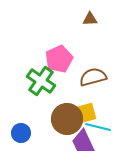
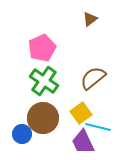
brown triangle: rotated 35 degrees counterclockwise
pink pentagon: moved 17 px left, 11 px up
brown semicircle: moved 1 px down; rotated 24 degrees counterclockwise
green cross: moved 3 px right
yellow square: moved 5 px left; rotated 20 degrees counterclockwise
brown circle: moved 24 px left, 1 px up
blue circle: moved 1 px right, 1 px down
